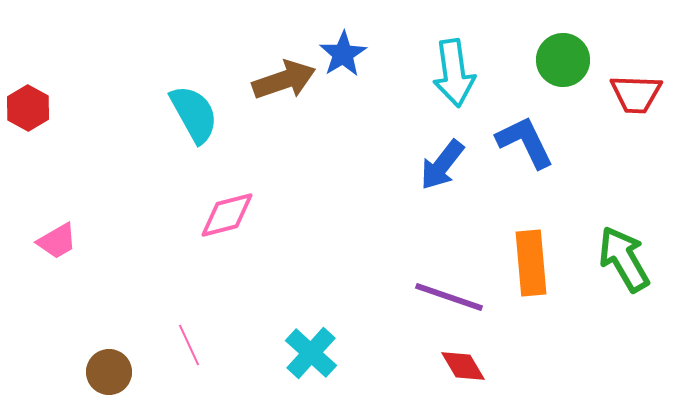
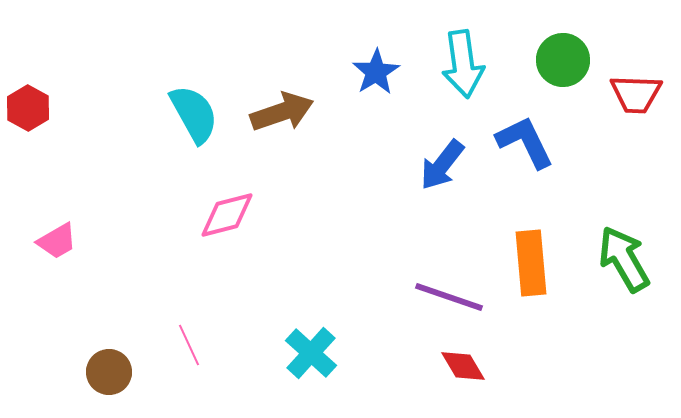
blue star: moved 33 px right, 18 px down
cyan arrow: moved 9 px right, 9 px up
brown arrow: moved 2 px left, 32 px down
